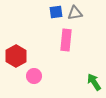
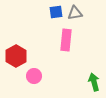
green arrow: rotated 18 degrees clockwise
